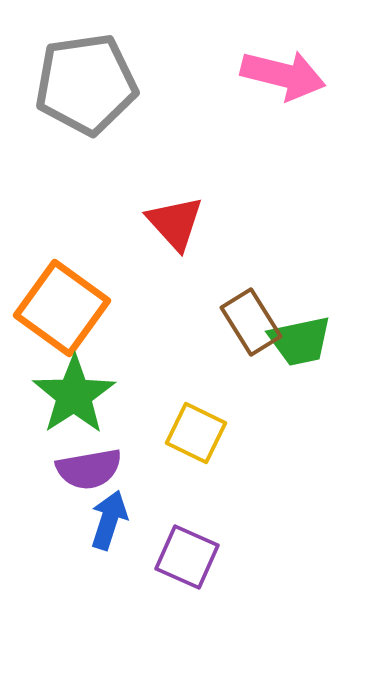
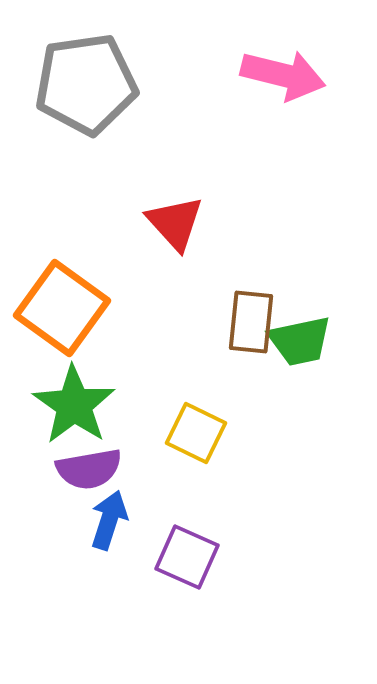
brown rectangle: rotated 38 degrees clockwise
green star: moved 10 px down; rotated 4 degrees counterclockwise
